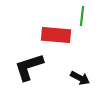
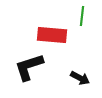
red rectangle: moved 4 px left
